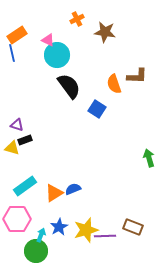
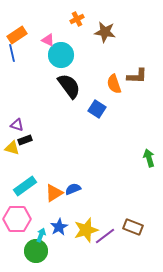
cyan circle: moved 4 px right
purple line: rotated 35 degrees counterclockwise
